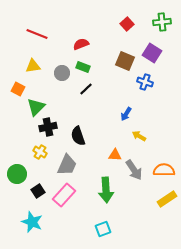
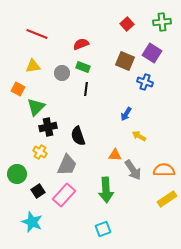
black line: rotated 40 degrees counterclockwise
gray arrow: moved 1 px left
